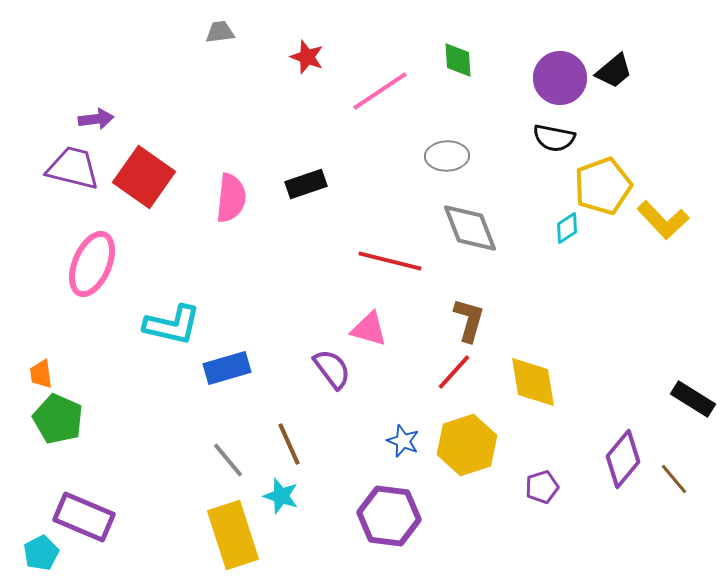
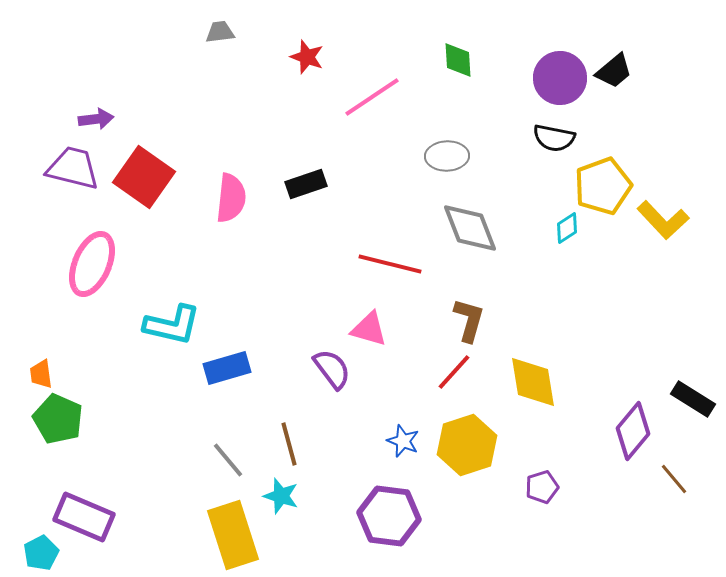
pink line at (380, 91): moved 8 px left, 6 px down
red line at (390, 261): moved 3 px down
brown line at (289, 444): rotated 9 degrees clockwise
purple diamond at (623, 459): moved 10 px right, 28 px up
